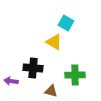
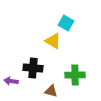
yellow triangle: moved 1 px left, 1 px up
